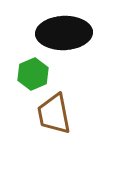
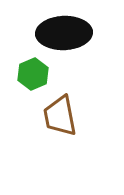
brown trapezoid: moved 6 px right, 2 px down
